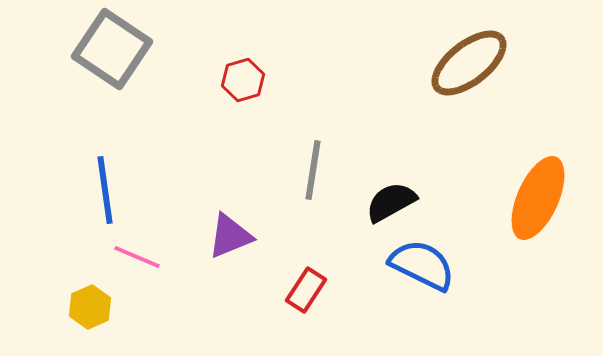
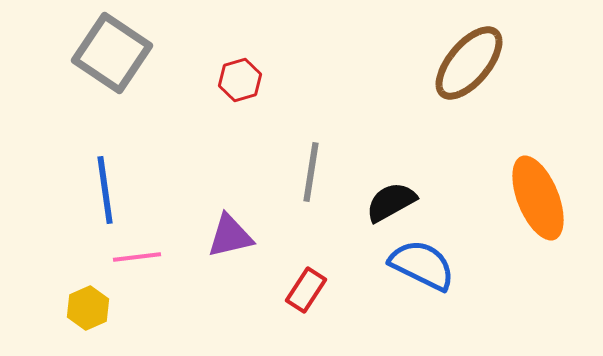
gray square: moved 4 px down
brown ellipse: rotated 12 degrees counterclockwise
red hexagon: moved 3 px left
gray line: moved 2 px left, 2 px down
orange ellipse: rotated 46 degrees counterclockwise
purple triangle: rotated 9 degrees clockwise
pink line: rotated 30 degrees counterclockwise
yellow hexagon: moved 2 px left, 1 px down
